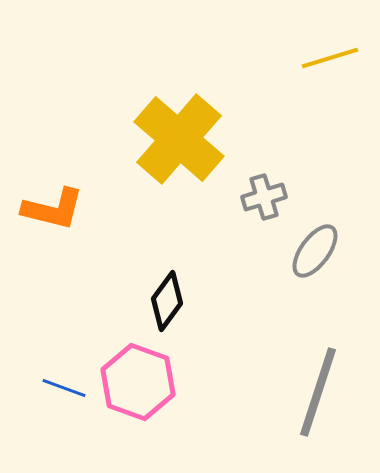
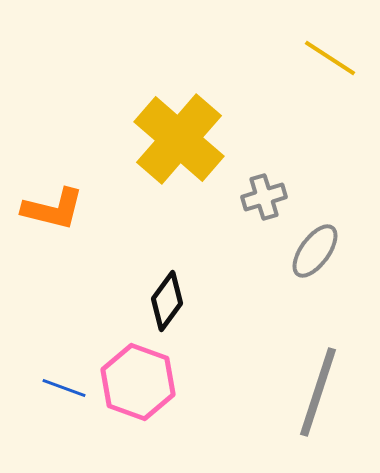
yellow line: rotated 50 degrees clockwise
